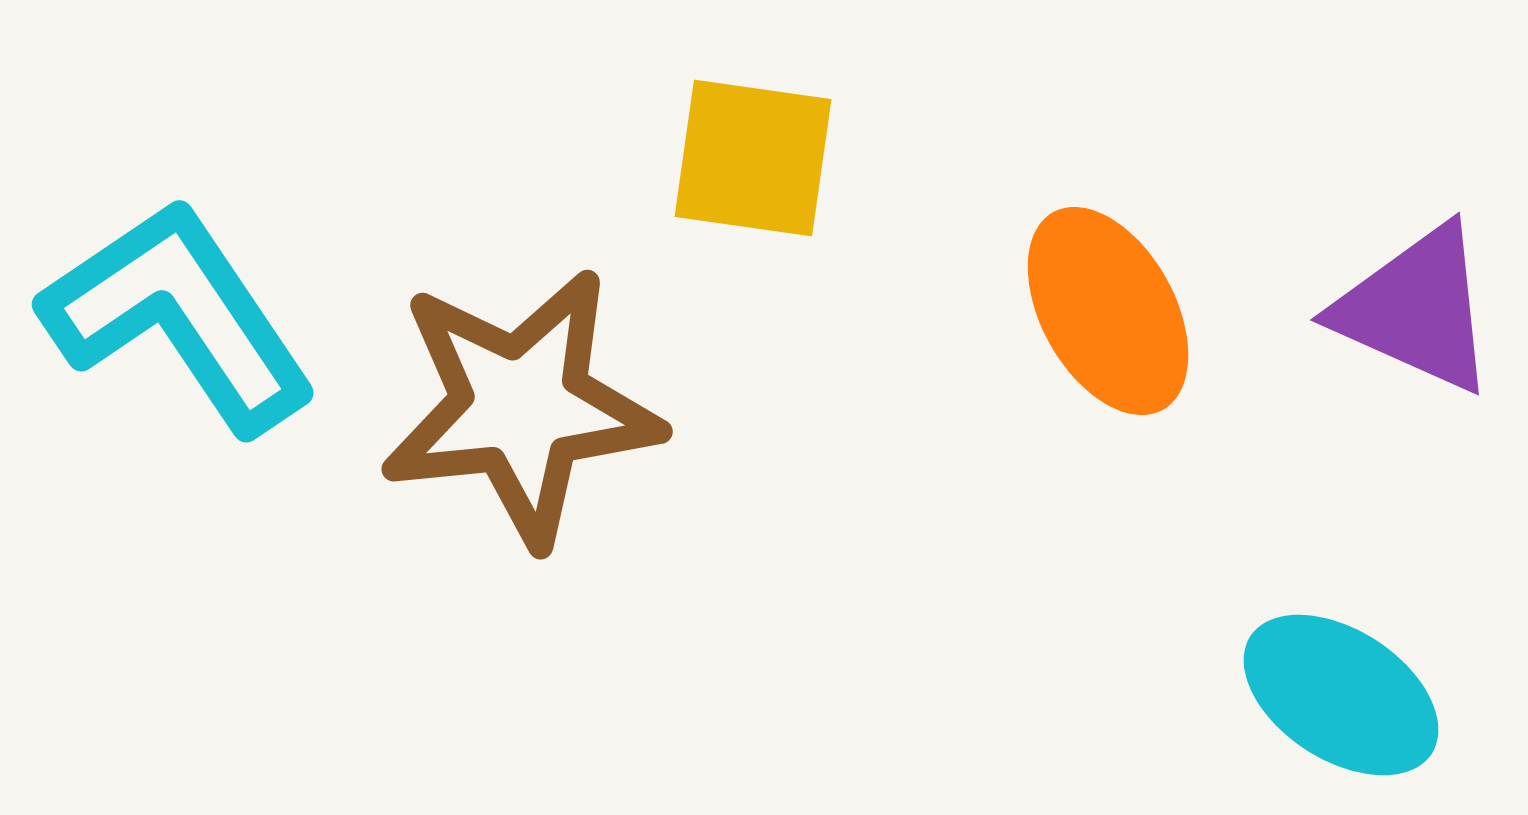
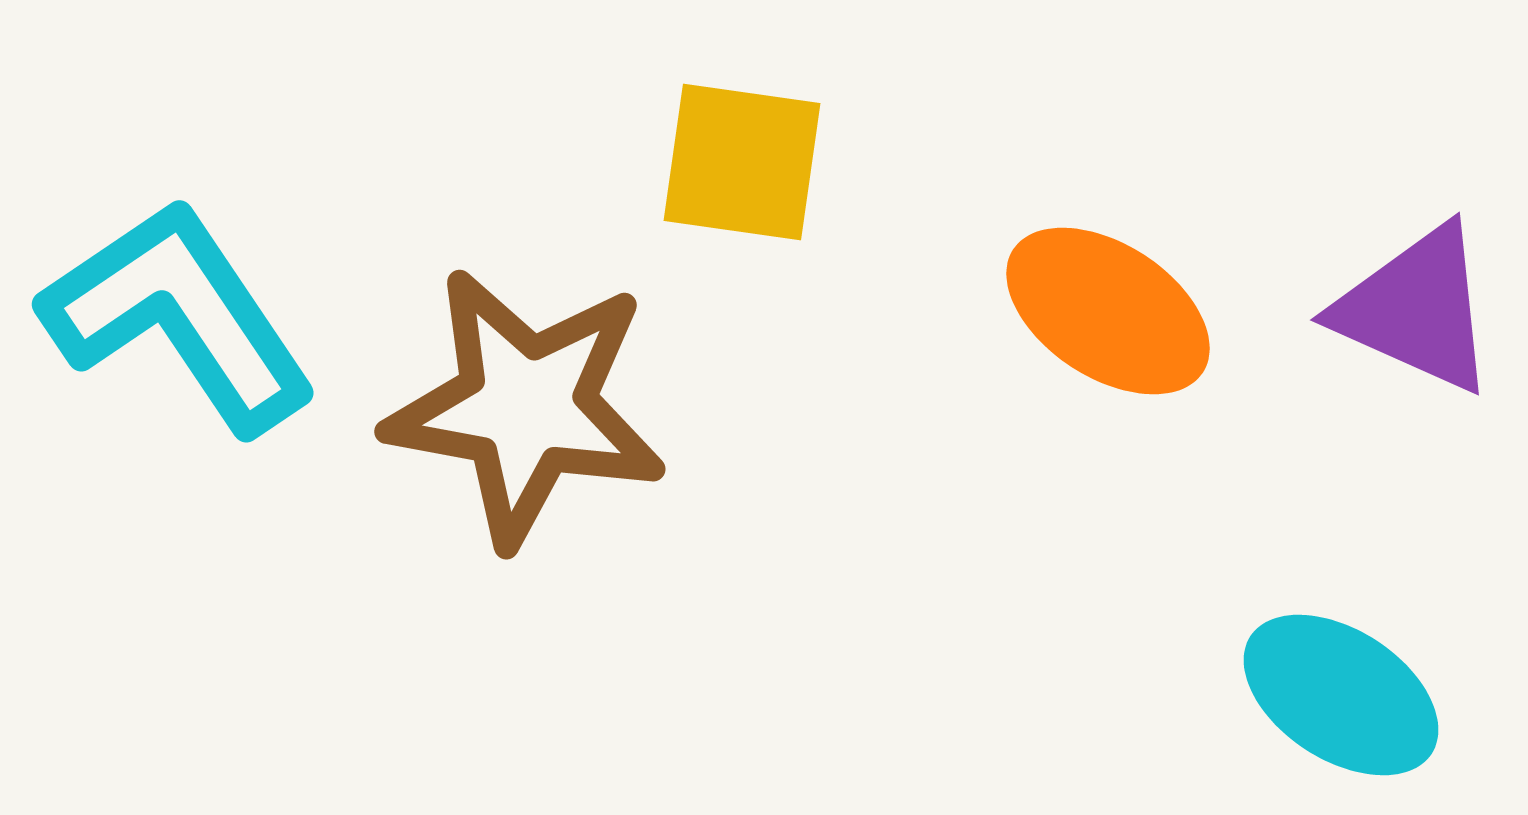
yellow square: moved 11 px left, 4 px down
orange ellipse: rotated 28 degrees counterclockwise
brown star: moved 5 px right; rotated 16 degrees clockwise
